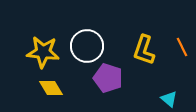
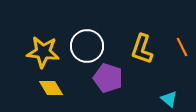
yellow L-shape: moved 2 px left, 1 px up
